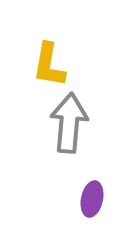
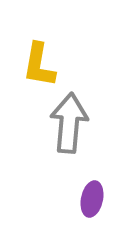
yellow L-shape: moved 10 px left
